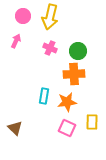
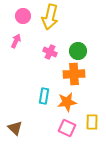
pink cross: moved 4 px down
